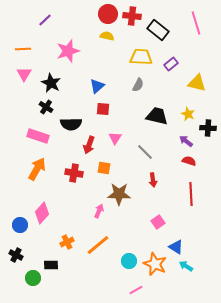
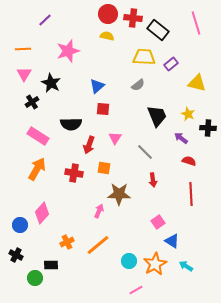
red cross at (132, 16): moved 1 px right, 2 px down
yellow trapezoid at (141, 57): moved 3 px right
gray semicircle at (138, 85): rotated 24 degrees clockwise
black cross at (46, 107): moved 14 px left, 5 px up; rotated 24 degrees clockwise
black trapezoid at (157, 116): rotated 55 degrees clockwise
pink rectangle at (38, 136): rotated 15 degrees clockwise
purple arrow at (186, 141): moved 5 px left, 3 px up
blue triangle at (176, 247): moved 4 px left, 6 px up
orange star at (155, 264): rotated 20 degrees clockwise
green circle at (33, 278): moved 2 px right
